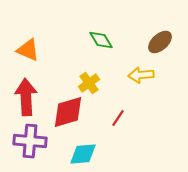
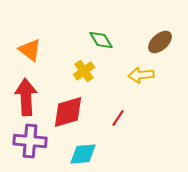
orange triangle: moved 2 px right; rotated 15 degrees clockwise
yellow cross: moved 5 px left, 12 px up
